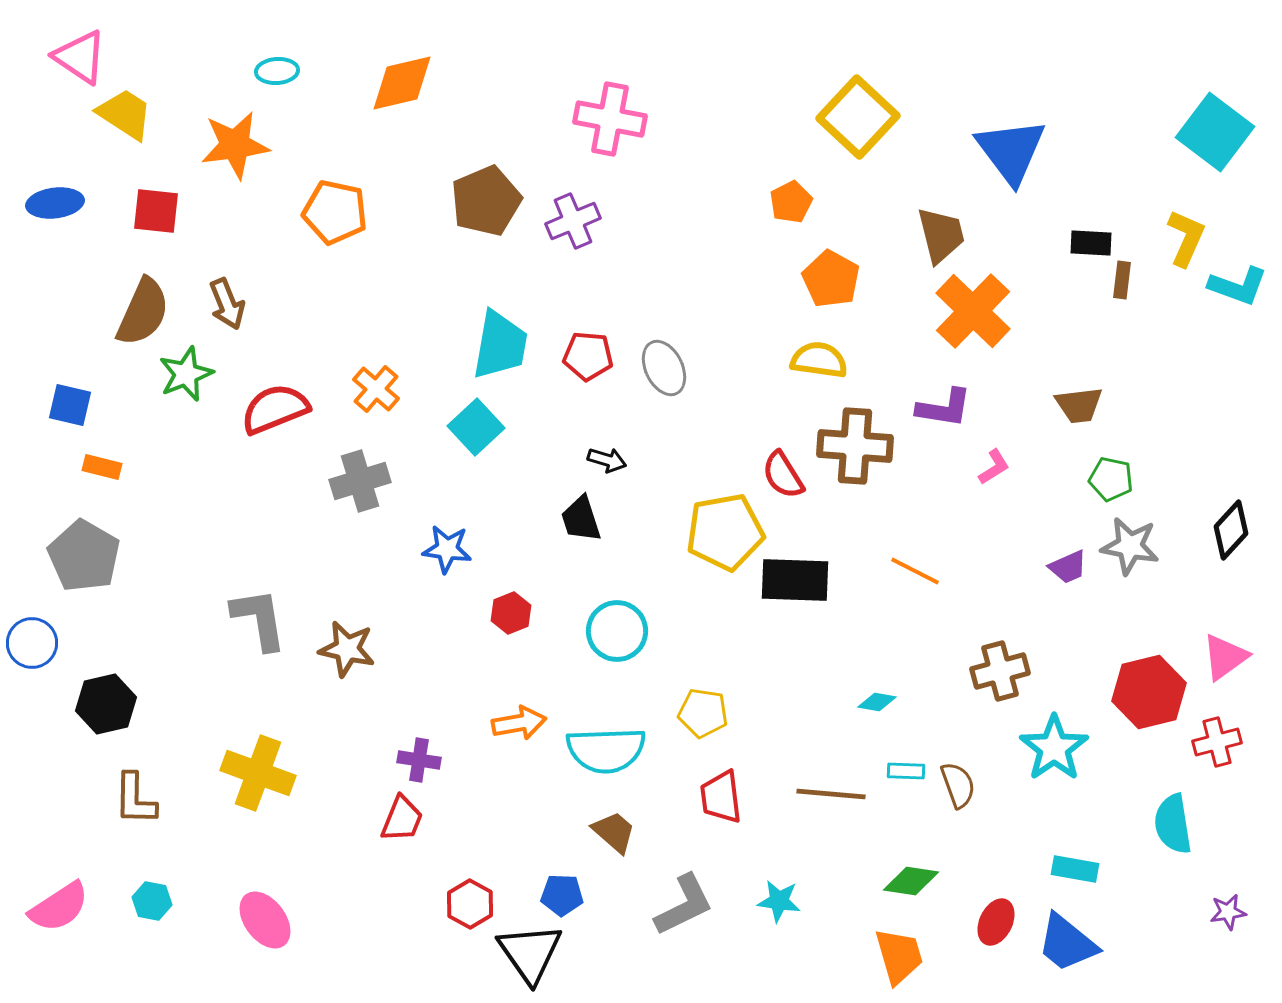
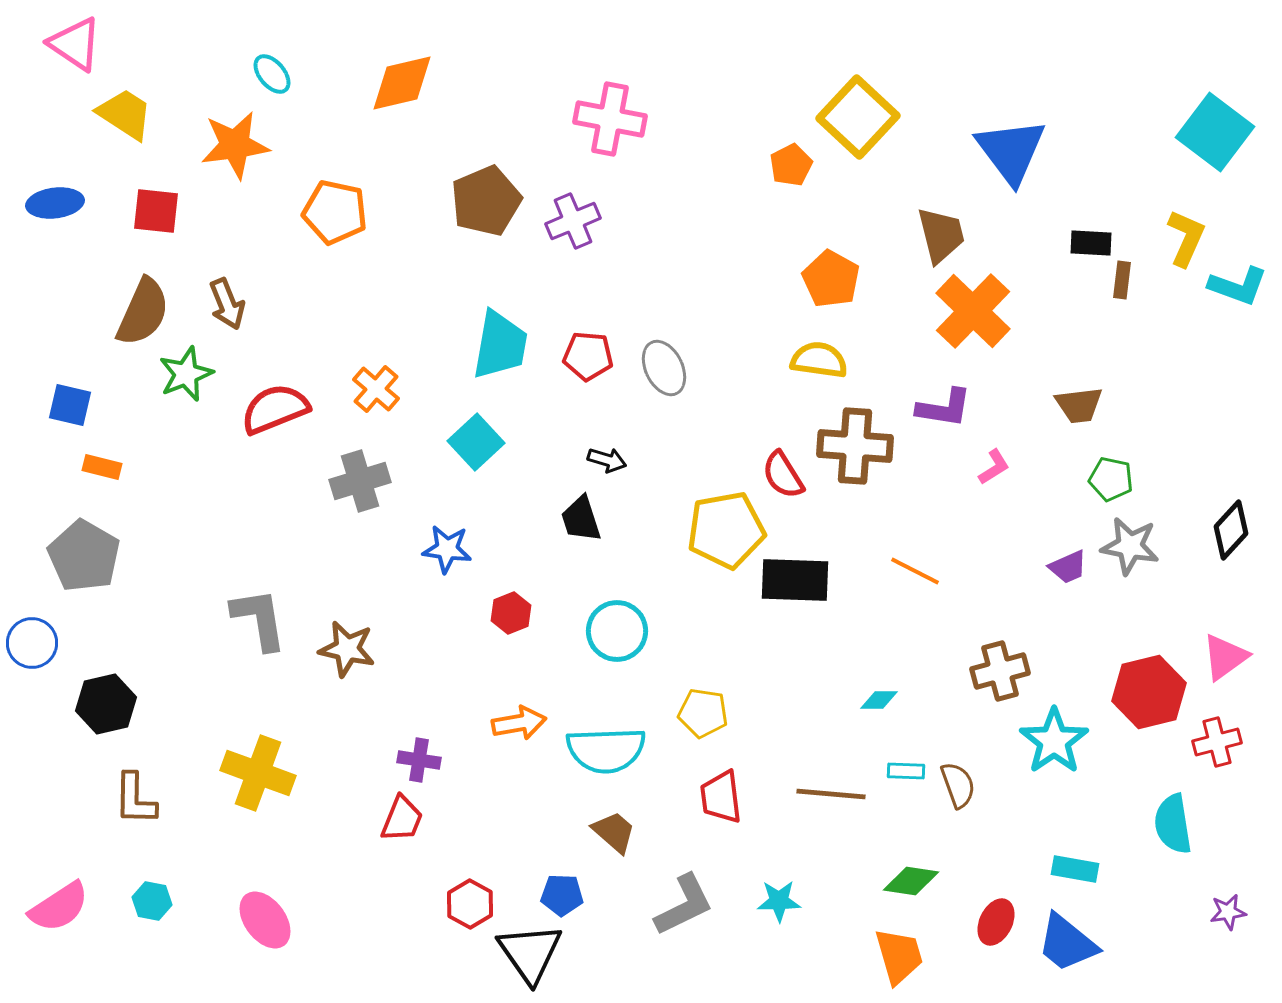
pink triangle at (80, 57): moved 5 px left, 13 px up
cyan ellipse at (277, 71): moved 5 px left, 3 px down; rotated 54 degrees clockwise
orange pentagon at (791, 202): moved 37 px up
cyan square at (476, 427): moved 15 px down
yellow pentagon at (725, 532): moved 1 px right, 2 px up
cyan diamond at (877, 702): moved 2 px right, 2 px up; rotated 9 degrees counterclockwise
cyan star at (1054, 748): moved 7 px up
cyan star at (779, 901): rotated 9 degrees counterclockwise
